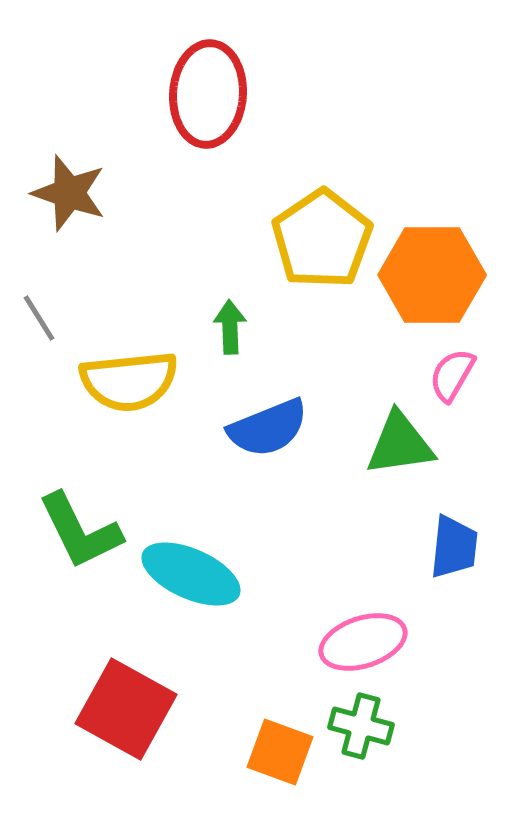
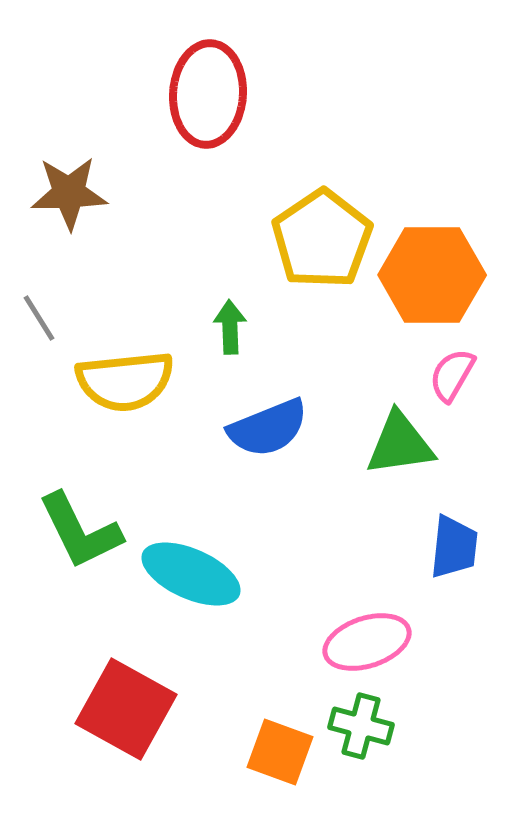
brown star: rotated 20 degrees counterclockwise
yellow semicircle: moved 4 px left
pink ellipse: moved 4 px right
